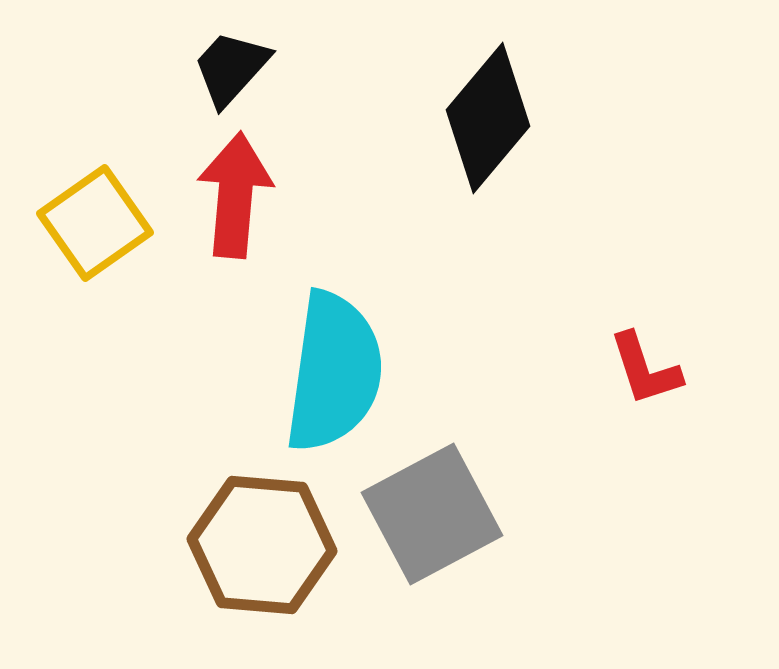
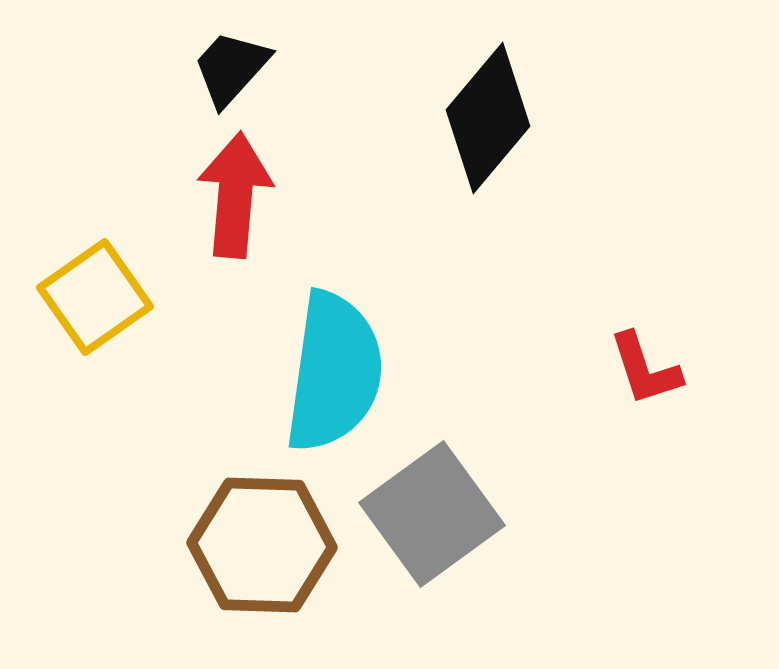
yellow square: moved 74 px down
gray square: rotated 8 degrees counterclockwise
brown hexagon: rotated 3 degrees counterclockwise
